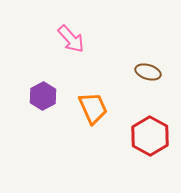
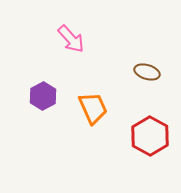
brown ellipse: moved 1 px left
